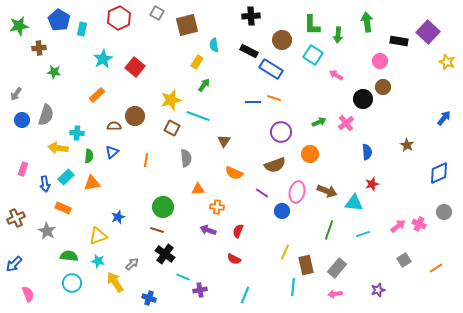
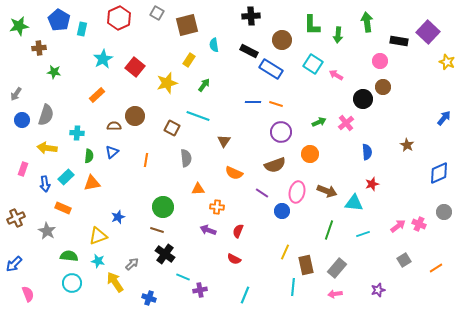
cyan square at (313, 55): moved 9 px down
yellow rectangle at (197, 62): moved 8 px left, 2 px up
orange line at (274, 98): moved 2 px right, 6 px down
yellow star at (171, 100): moved 4 px left, 17 px up
yellow arrow at (58, 148): moved 11 px left
